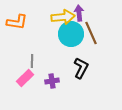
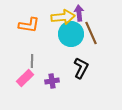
orange L-shape: moved 12 px right, 3 px down
